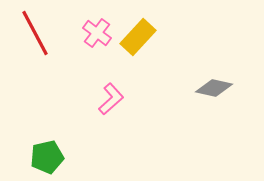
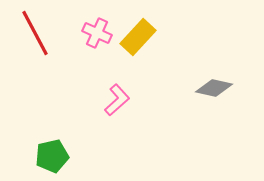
pink cross: rotated 12 degrees counterclockwise
pink L-shape: moved 6 px right, 1 px down
green pentagon: moved 5 px right, 1 px up
